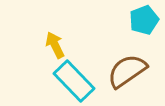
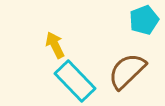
brown semicircle: rotated 9 degrees counterclockwise
cyan rectangle: moved 1 px right
